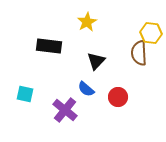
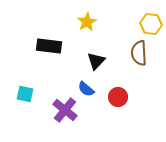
yellow hexagon: moved 9 px up
